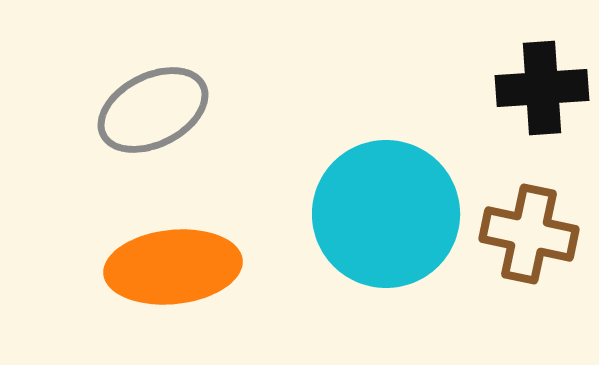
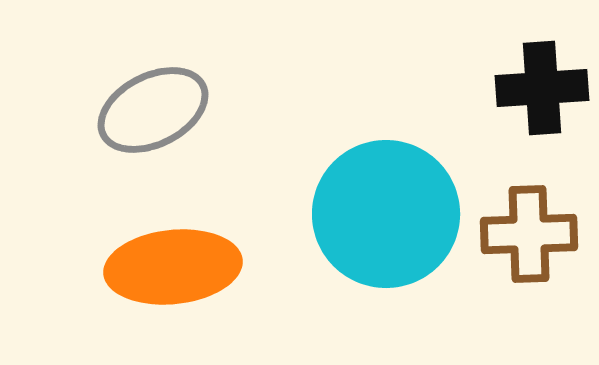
brown cross: rotated 14 degrees counterclockwise
